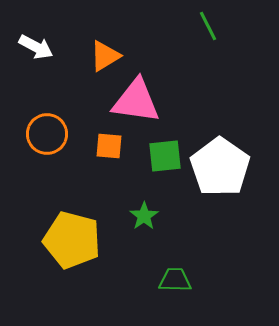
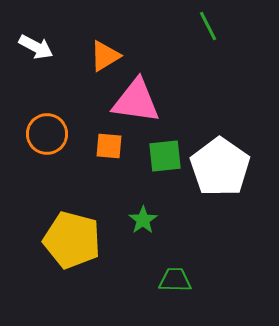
green star: moved 1 px left, 4 px down
